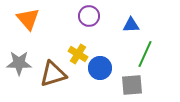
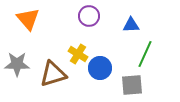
gray star: moved 2 px left, 1 px down
